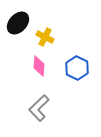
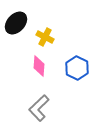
black ellipse: moved 2 px left
